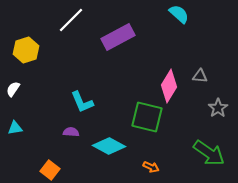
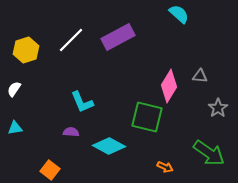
white line: moved 20 px down
white semicircle: moved 1 px right
orange arrow: moved 14 px right
